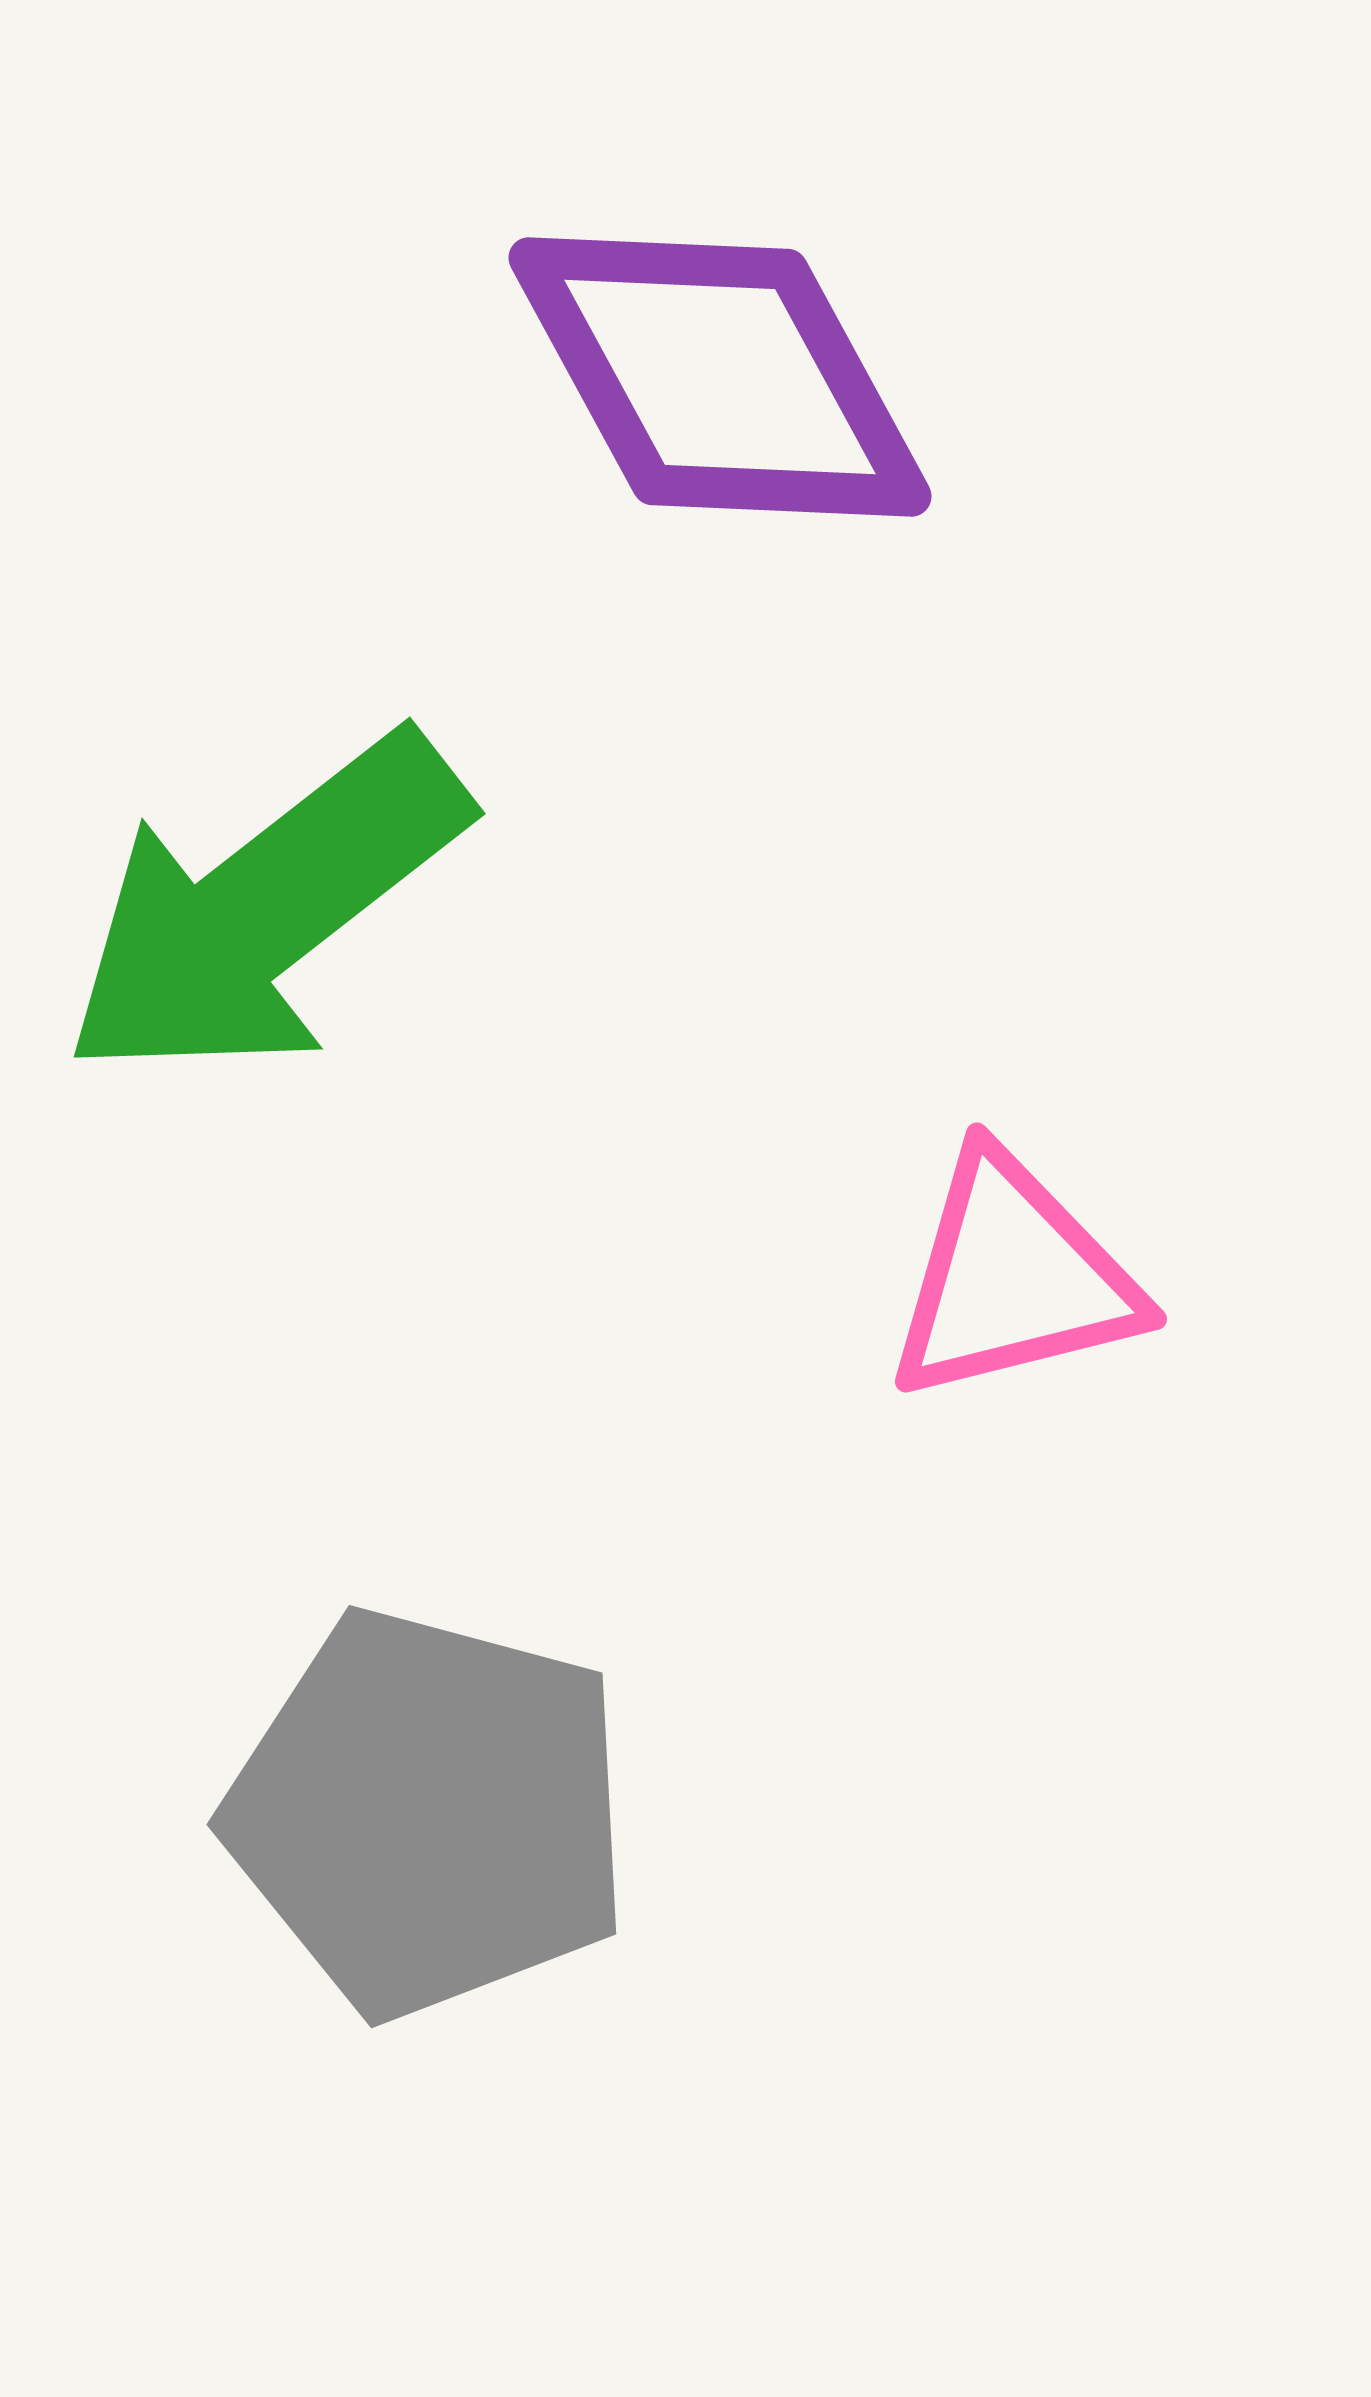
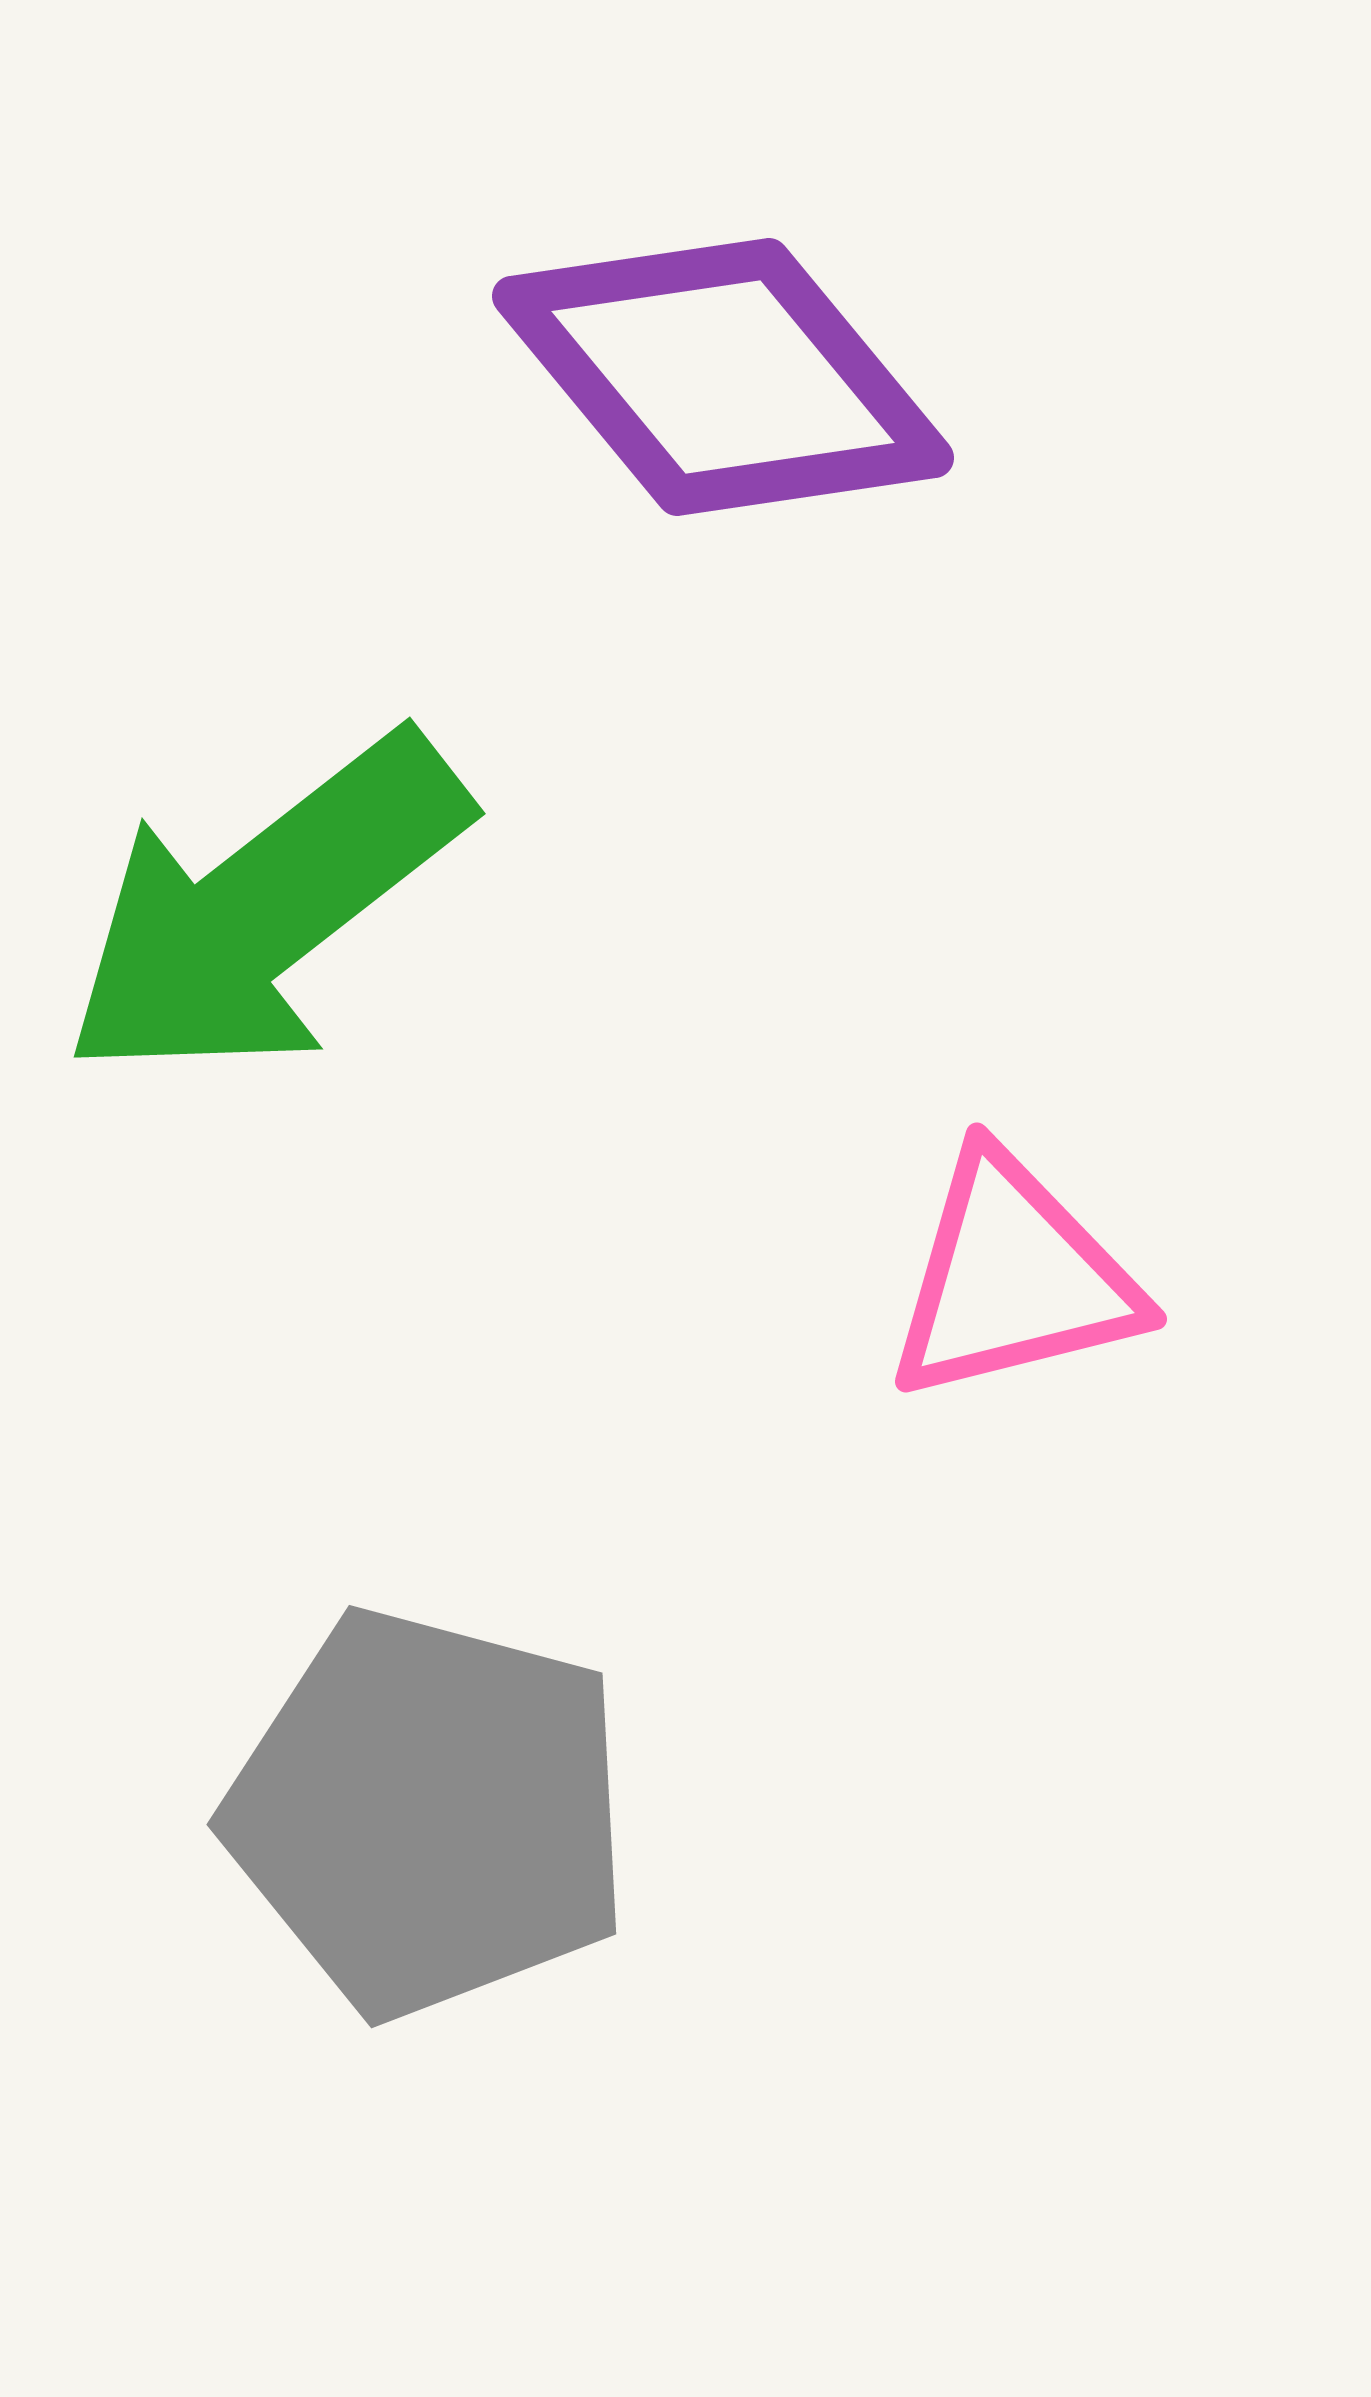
purple diamond: moved 3 px right; rotated 11 degrees counterclockwise
